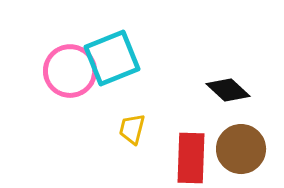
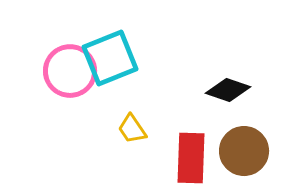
cyan square: moved 2 px left
black diamond: rotated 24 degrees counterclockwise
yellow trapezoid: rotated 48 degrees counterclockwise
brown circle: moved 3 px right, 2 px down
